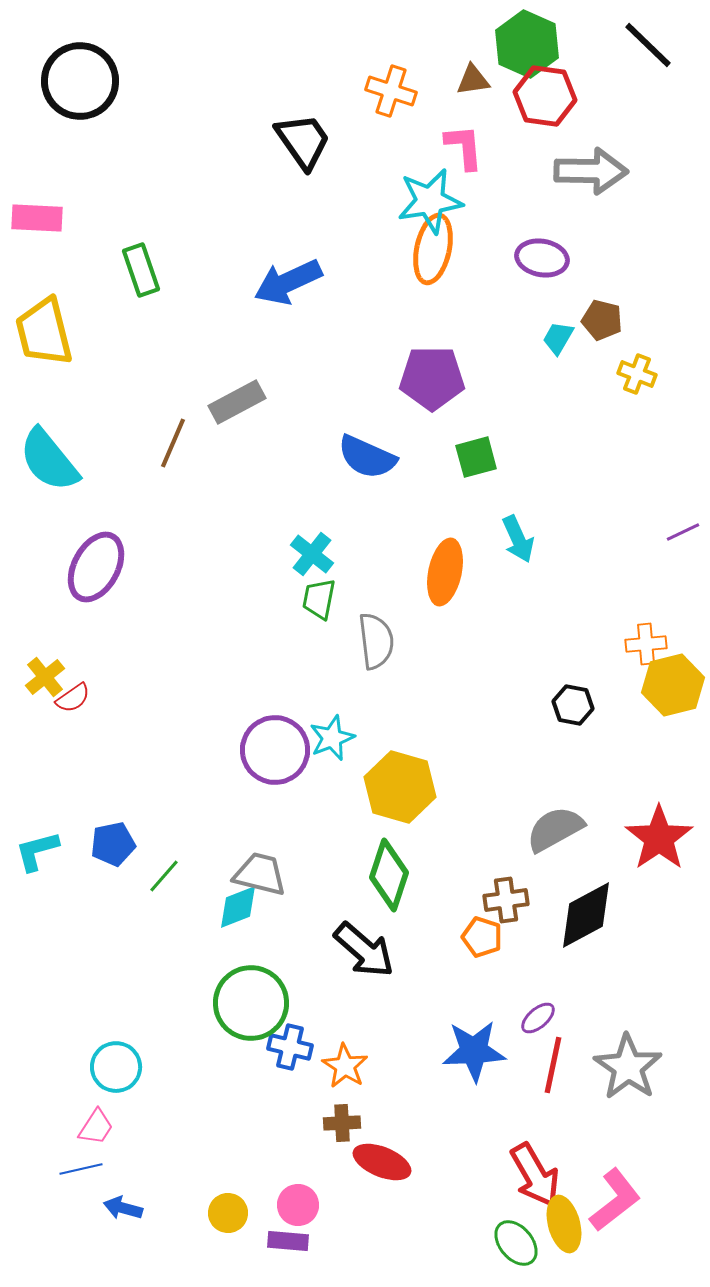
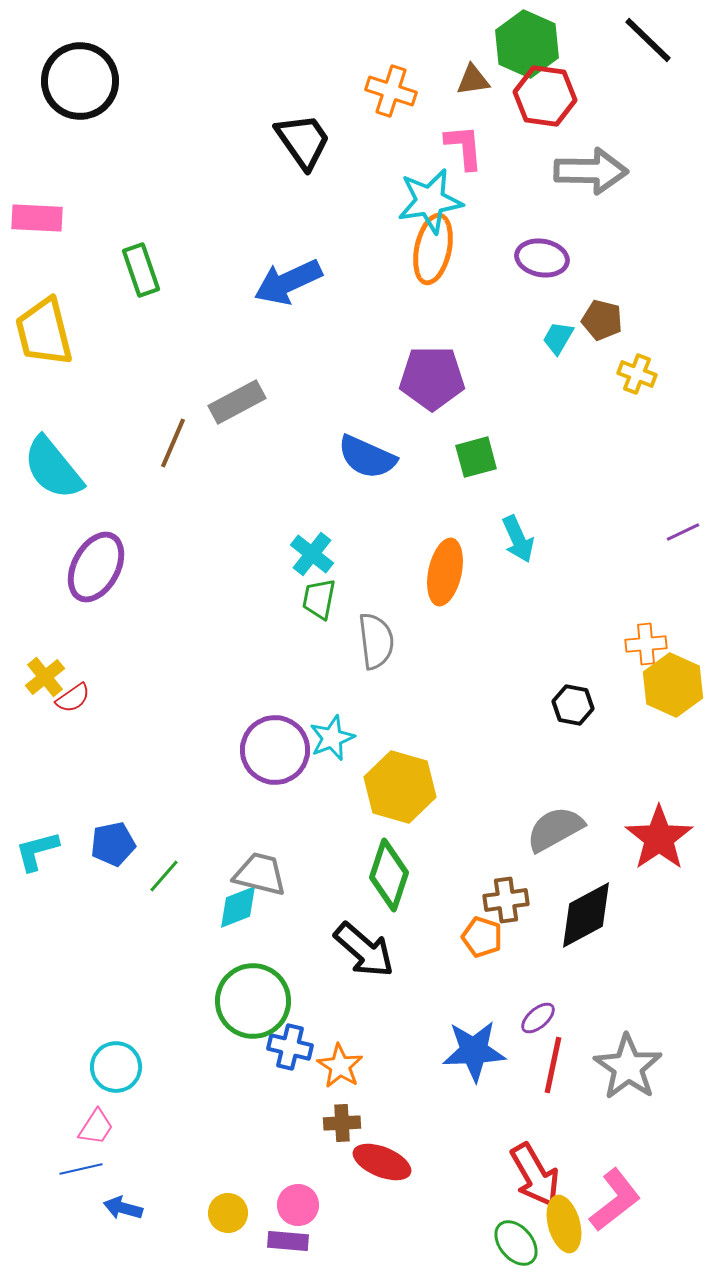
black line at (648, 45): moved 5 px up
cyan semicircle at (49, 460): moved 4 px right, 8 px down
yellow hexagon at (673, 685): rotated 22 degrees counterclockwise
green circle at (251, 1003): moved 2 px right, 2 px up
orange star at (345, 1066): moved 5 px left
